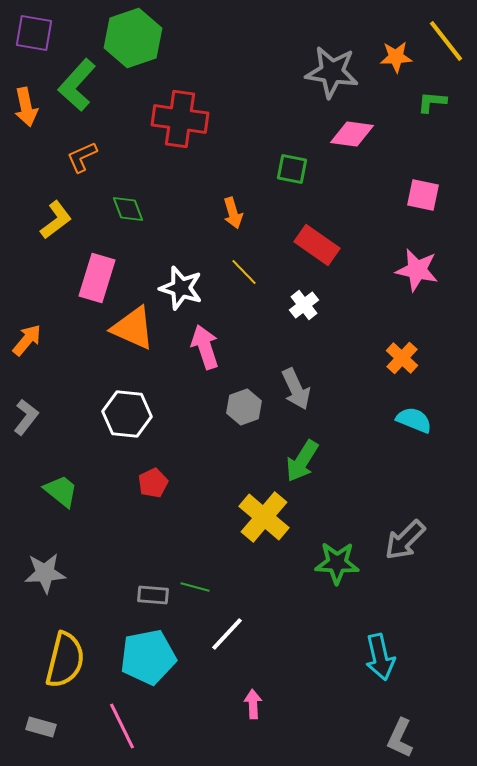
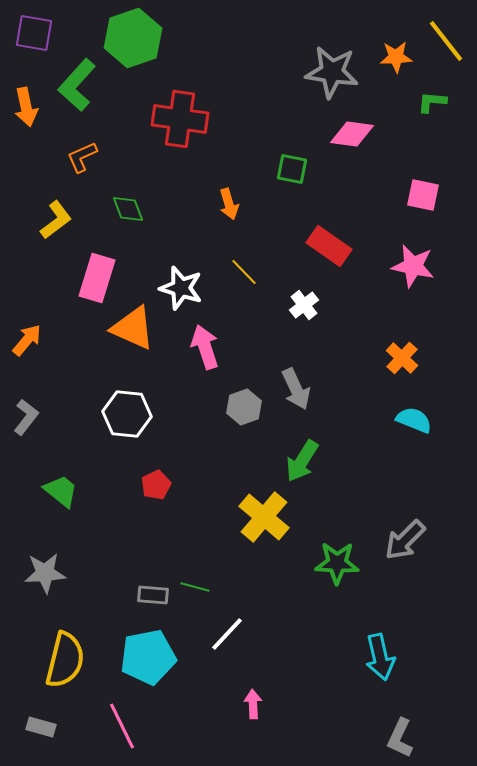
orange arrow at (233, 213): moved 4 px left, 9 px up
red rectangle at (317, 245): moved 12 px right, 1 px down
pink star at (417, 270): moved 4 px left, 4 px up
red pentagon at (153, 483): moved 3 px right, 2 px down
